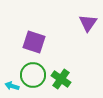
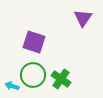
purple triangle: moved 5 px left, 5 px up
